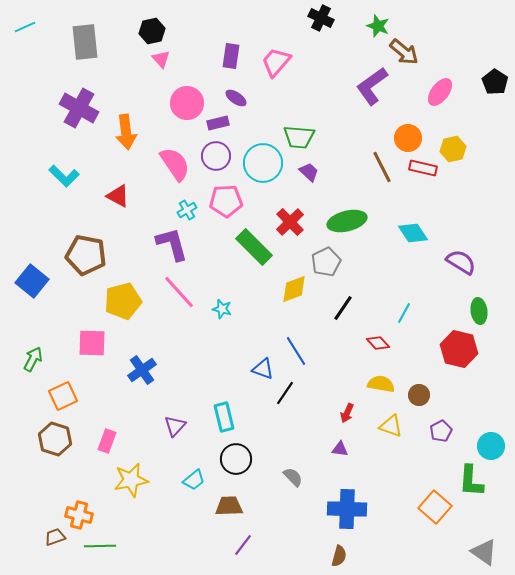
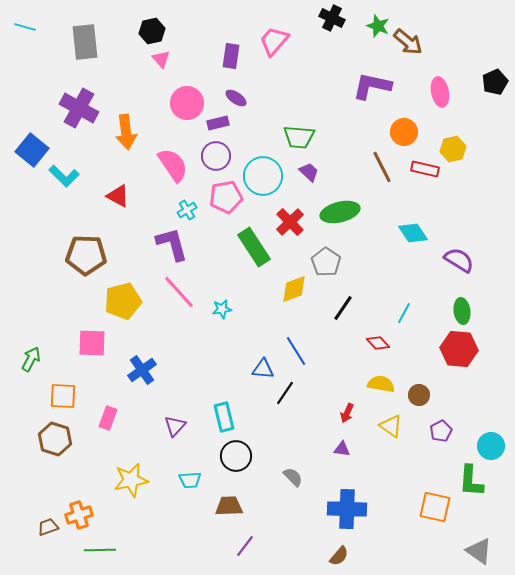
black cross at (321, 18): moved 11 px right
cyan line at (25, 27): rotated 40 degrees clockwise
brown arrow at (404, 52): moved 4 px right, 10 px up
pink trapezoid at (276, 62): moved 2 px left, 21 px up
black pentagon at (495, 82): rotated 15 degrees clockwise
purple L-shape at (372, 86): rotated 48 degrees clockwise
pink ellipse at (440, 92): rotated 48 degrees counterclockwise
orange circle at (408, 138): moved 4 px left, 6 px up
cyan circle at (263, 163): moved 13 px down
pink semicircle at (175, 164): moved 2 px left, 1 px down
red rectangle at (423, 168): moved 2 px right, 1 px down
pink pentagon at (226, 201): moved 4 px up; rotated 8 degrees counterclockwise
green ellipse at (347, 221): moved 7 px left, 9 px up
green rectangle at (254, 247): rotated 12 degrees clockwise
brown pentagon at (86, 255): rotated 9 degrees counterclockwise
gray pentagon at (326, 262): rotated 12 degrees counterclockwise
purple semicircle at (461, 262): moved 2 px left, 2 px up
blue square at (32, 281): moved 131 px up
cyan star at (222, 309): rotated 24 degrees counterclockwise
green ellipse at (479, 311): moved 17 px left
red hexagon at (459, 349): rotated 9 degrees counterclockwise
green arrow at (33, 359): moved 2 px left
blue triangle at (263, 369): rotated 15 degrees counterclockwise
orange square at (63, 396): rotated 28 degrees clockwise
yellow triangle at (391, 426): rotated 15 degrees clockwise
pink rectangle at (107, 441): moved 1 px right, 23 px up
purple triangle at (340, 449): moved 2 px right
black circle at (236, 459): moved 3 px up
cyan trapezoid at (194, 480): moved 4 px left; rotated 35 degrees clockwise
orange square at (435, 507): rotated 28 degrees counterclockwise
orange cross at (79, 515): rotated 32 degrees counterclockwise
brown trapezoid at (55, 537): moved 7 px left, 10 px up
purple line at (243, 545): moved 2 px right, 1 px down
green line at (100, 546): moved 4 px down
gray triangle at (484, 552): moved 5 px left, 1 px up
brown semicircle at (339, 556): rotated 25 degrees clockwise
